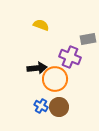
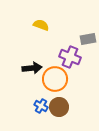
black arrow: moved 5 px left
